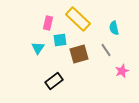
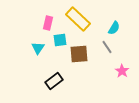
cyan semicircle: rotated 136 degrees counterclockwise
gray line: moved 1 px right, 3 px up
brown square: rotated 12 degrees clockwise
pink star: rotated 16 degrees counterclockwise
